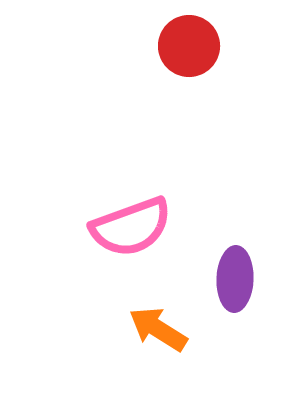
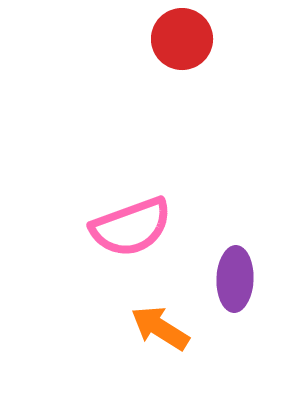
red circle: moved 7 px left, 7 px up
orange arrow: moved 2 px right, 1 px up
